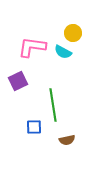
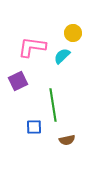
cyan semicircle: moved 1 px left, 4 px down; rotated 108 degrees clockwise
